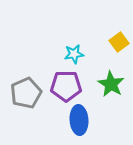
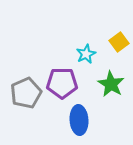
cyan star: moved 12 px right; rotated 18 degrees counterclockwise
purple pentagon: moved 4 px left, 3 px up
